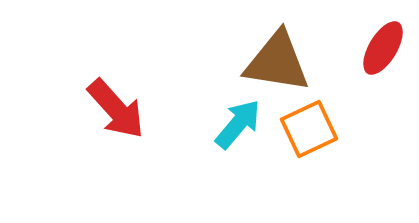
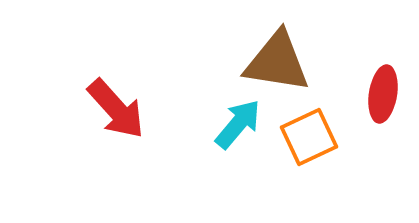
red ellipse: moved 46 px down; rotated 22 degrees counterclockwise
orange square: moved 8 px down
